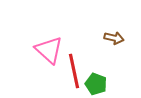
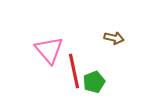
pink triangle: rotated 8 degrees clockwise
green pentagon: moved 2 px left, 2 px up; rotated 30 degrees clockwise
